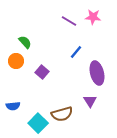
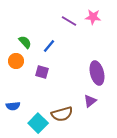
blue line: moved 27 px left, 6 px up
purple square: rotated 24 degrees counterclockwise
purple triangle: rotated 24 degrees clockwise
